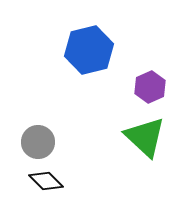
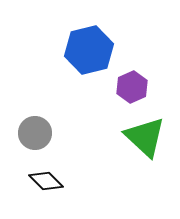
purple hexagon: moved 18 px left
gray circle: moved 3 px left, 9 px up
